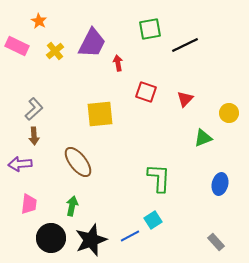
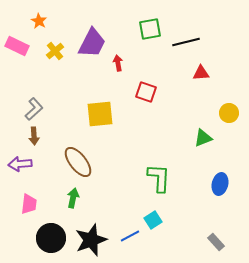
black line: moved 1 px right, 3 px up; rotated 12 degrees clockwise
red triangle: moved 16 px right, 26 px up; rotated 42 degrees clockwise
green arrow: moved 1 px right, 8 px up
